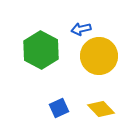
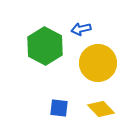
green hexagon: moved 4 px right, 4 px up
yellow circle: moved 1 px left, 7 px down
blue square: rotated 30 degrees clockwise
